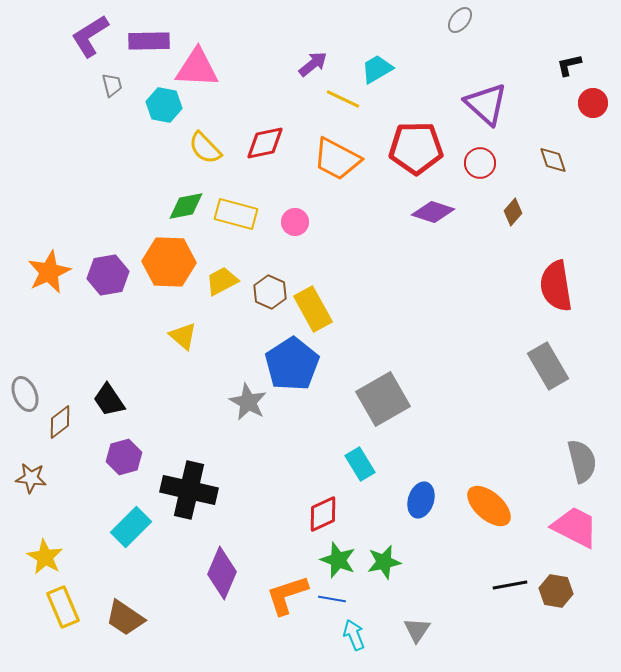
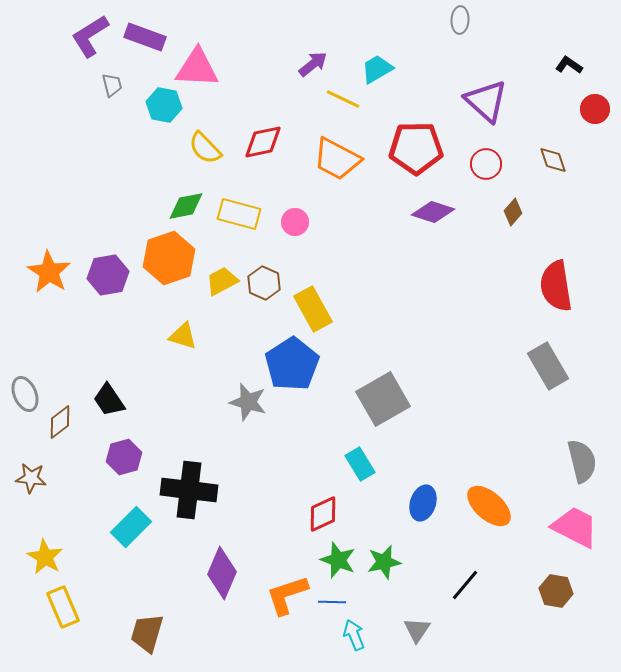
gray ellipse at (460, 20): rotated 36 degrees counterclockwise
purple rectangle at (149, 41): moved 4 px left, 4 px up; rotated 21 degrees clockwise
black L-shape at (569, 65): rotated 48 degrees clockwise
red circle at (593, 103): moved 2 px right, 6 px down
purple triangle at (486, 104): moved 3 px up
red diamond at (265, 143): moved 2 px left, 1 px up
red circle at (480, 163): moved 6 px right, 1 px down
yellow rectangle at (236, 214): moved 3 px right
orange hexagon at (169, 262): moved 4 px up; rotated 21 degrees counterclockwise
orange star at (49, 272): rotated 15 degrees counterclockwise
brown hexagon at (270, 292): moved 6 px left, 9 px up
yellow triangle at (183, 336): rotated 24 degrees counterclockwise
gray star at (248, 402): rotated 12 degrees counterclockwise
black cross at (189, 490): rotated 6 degrees counterclockwise
blue ellipse at (421, 500): moved 2 px right, 3 px down
black line at (510, 585): moved 45 px left; rotated 40 degrees counterclockwise
blue line at (332, 599): moved 3 px down; rotated 8 degrees counterclockwise
brown trapezoid at (125, 618): moved 22 px right, 15 px down; rotated 72 degrees clockwise
